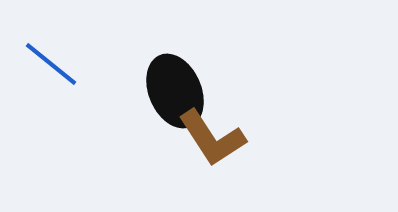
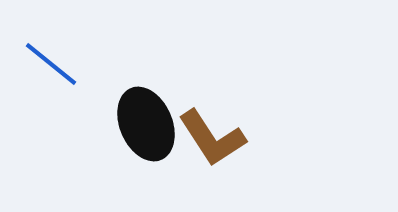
black ellipse: moved 29 px left, 33 px down
